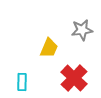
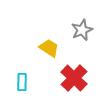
gray star: rotated 15 degrees counterclockwise
yellow trapezoid: rotated 80 degrees counterclockwise
